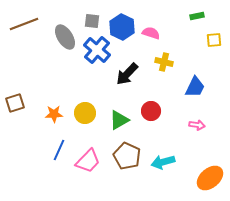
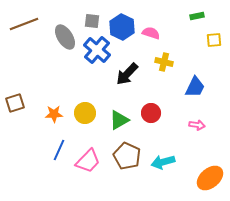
red circle: moved 2 px down
